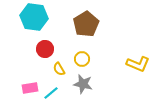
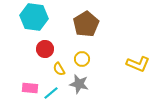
gray star: moved 4 px left
pink rectangle: rotated 14 degrees clockwise
